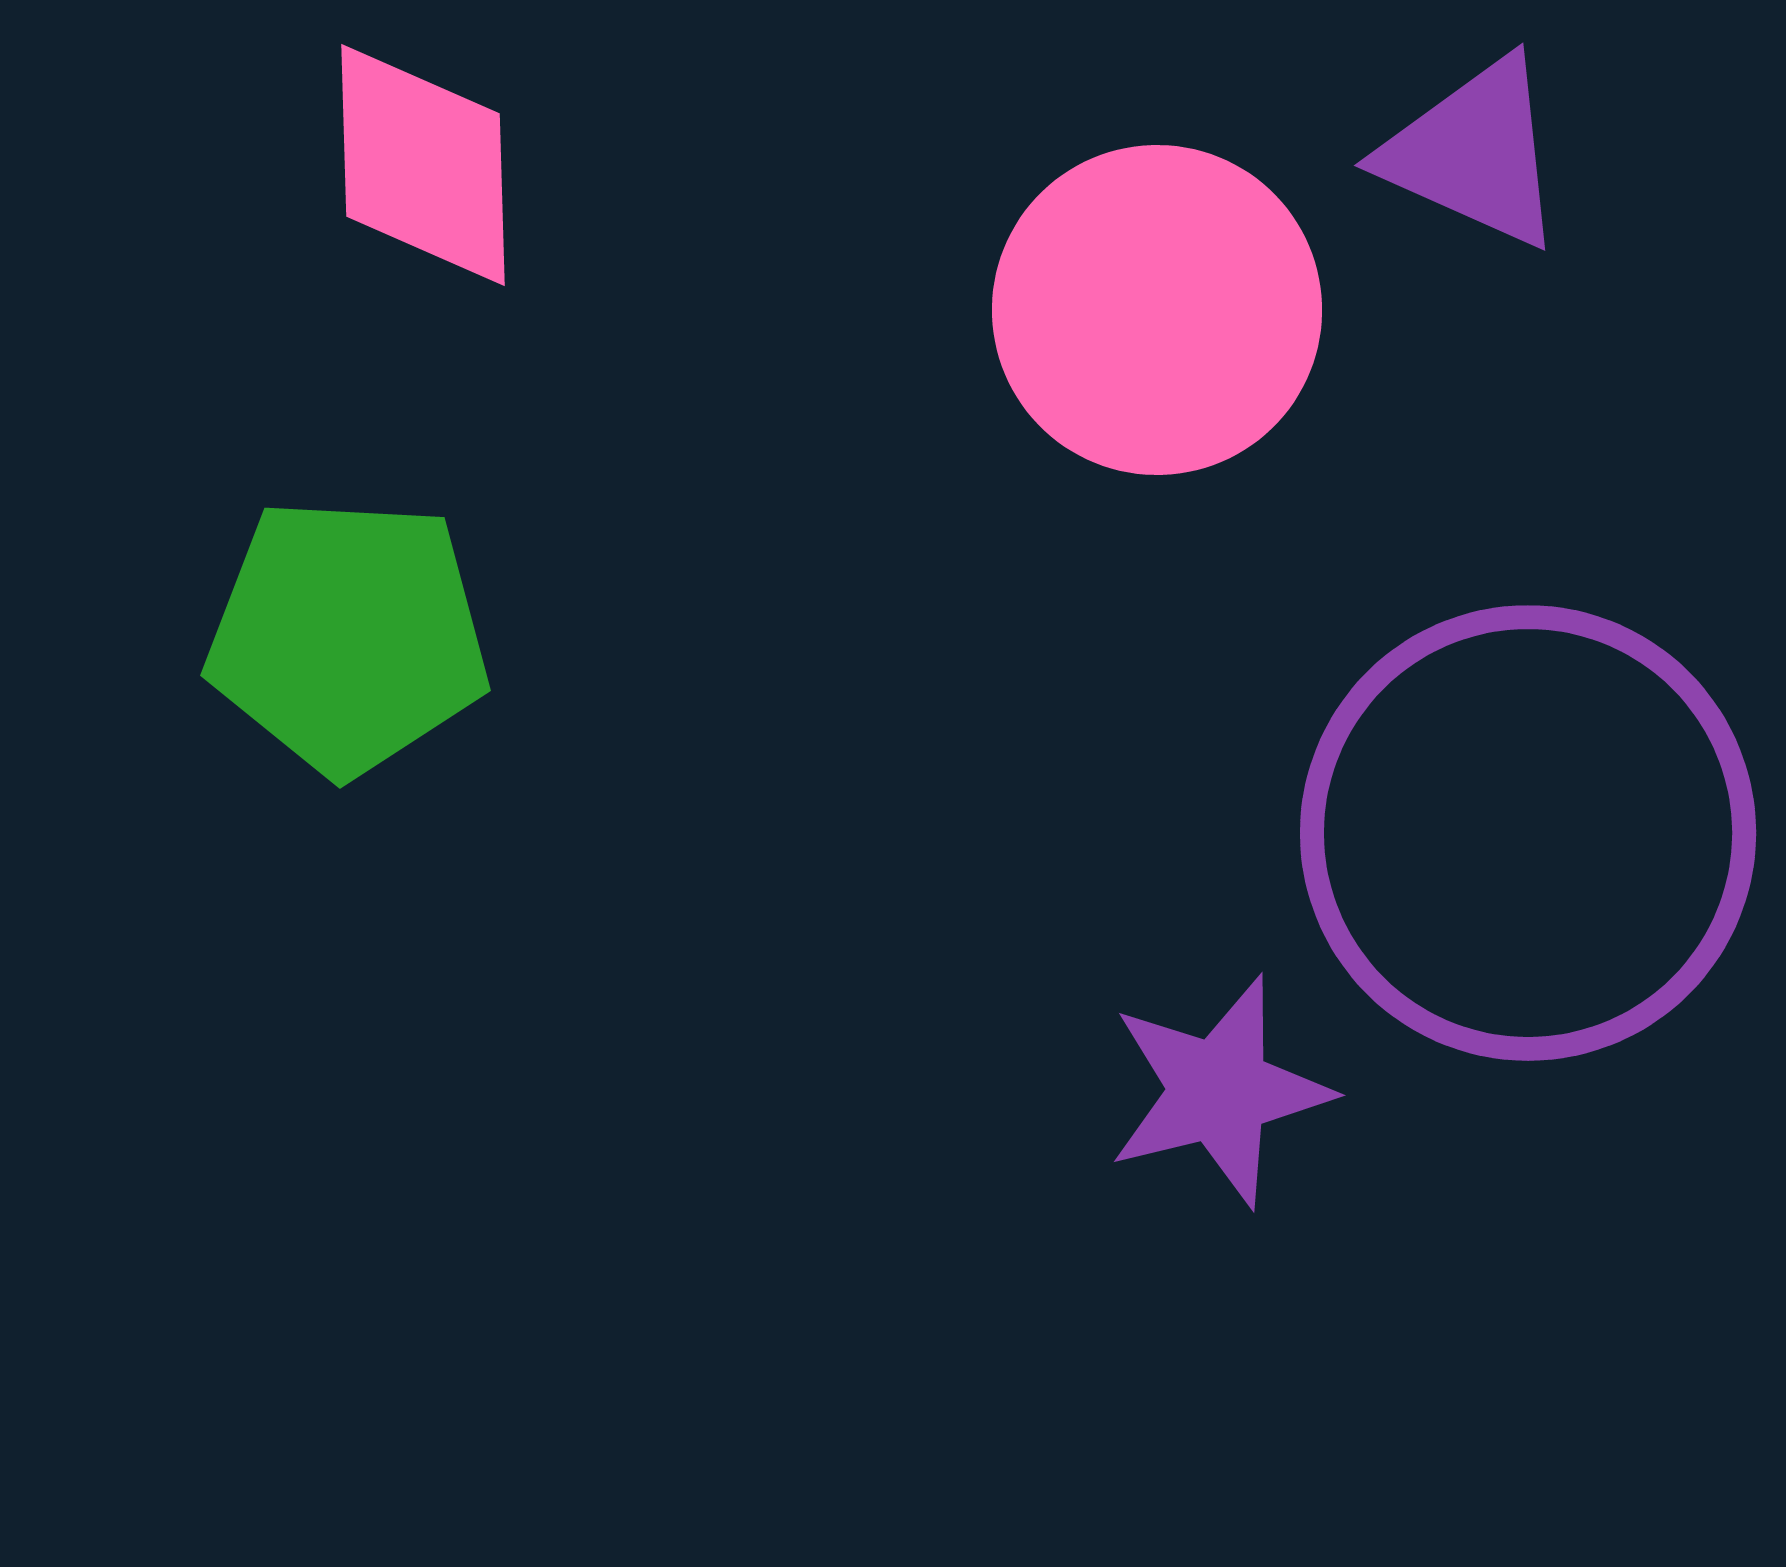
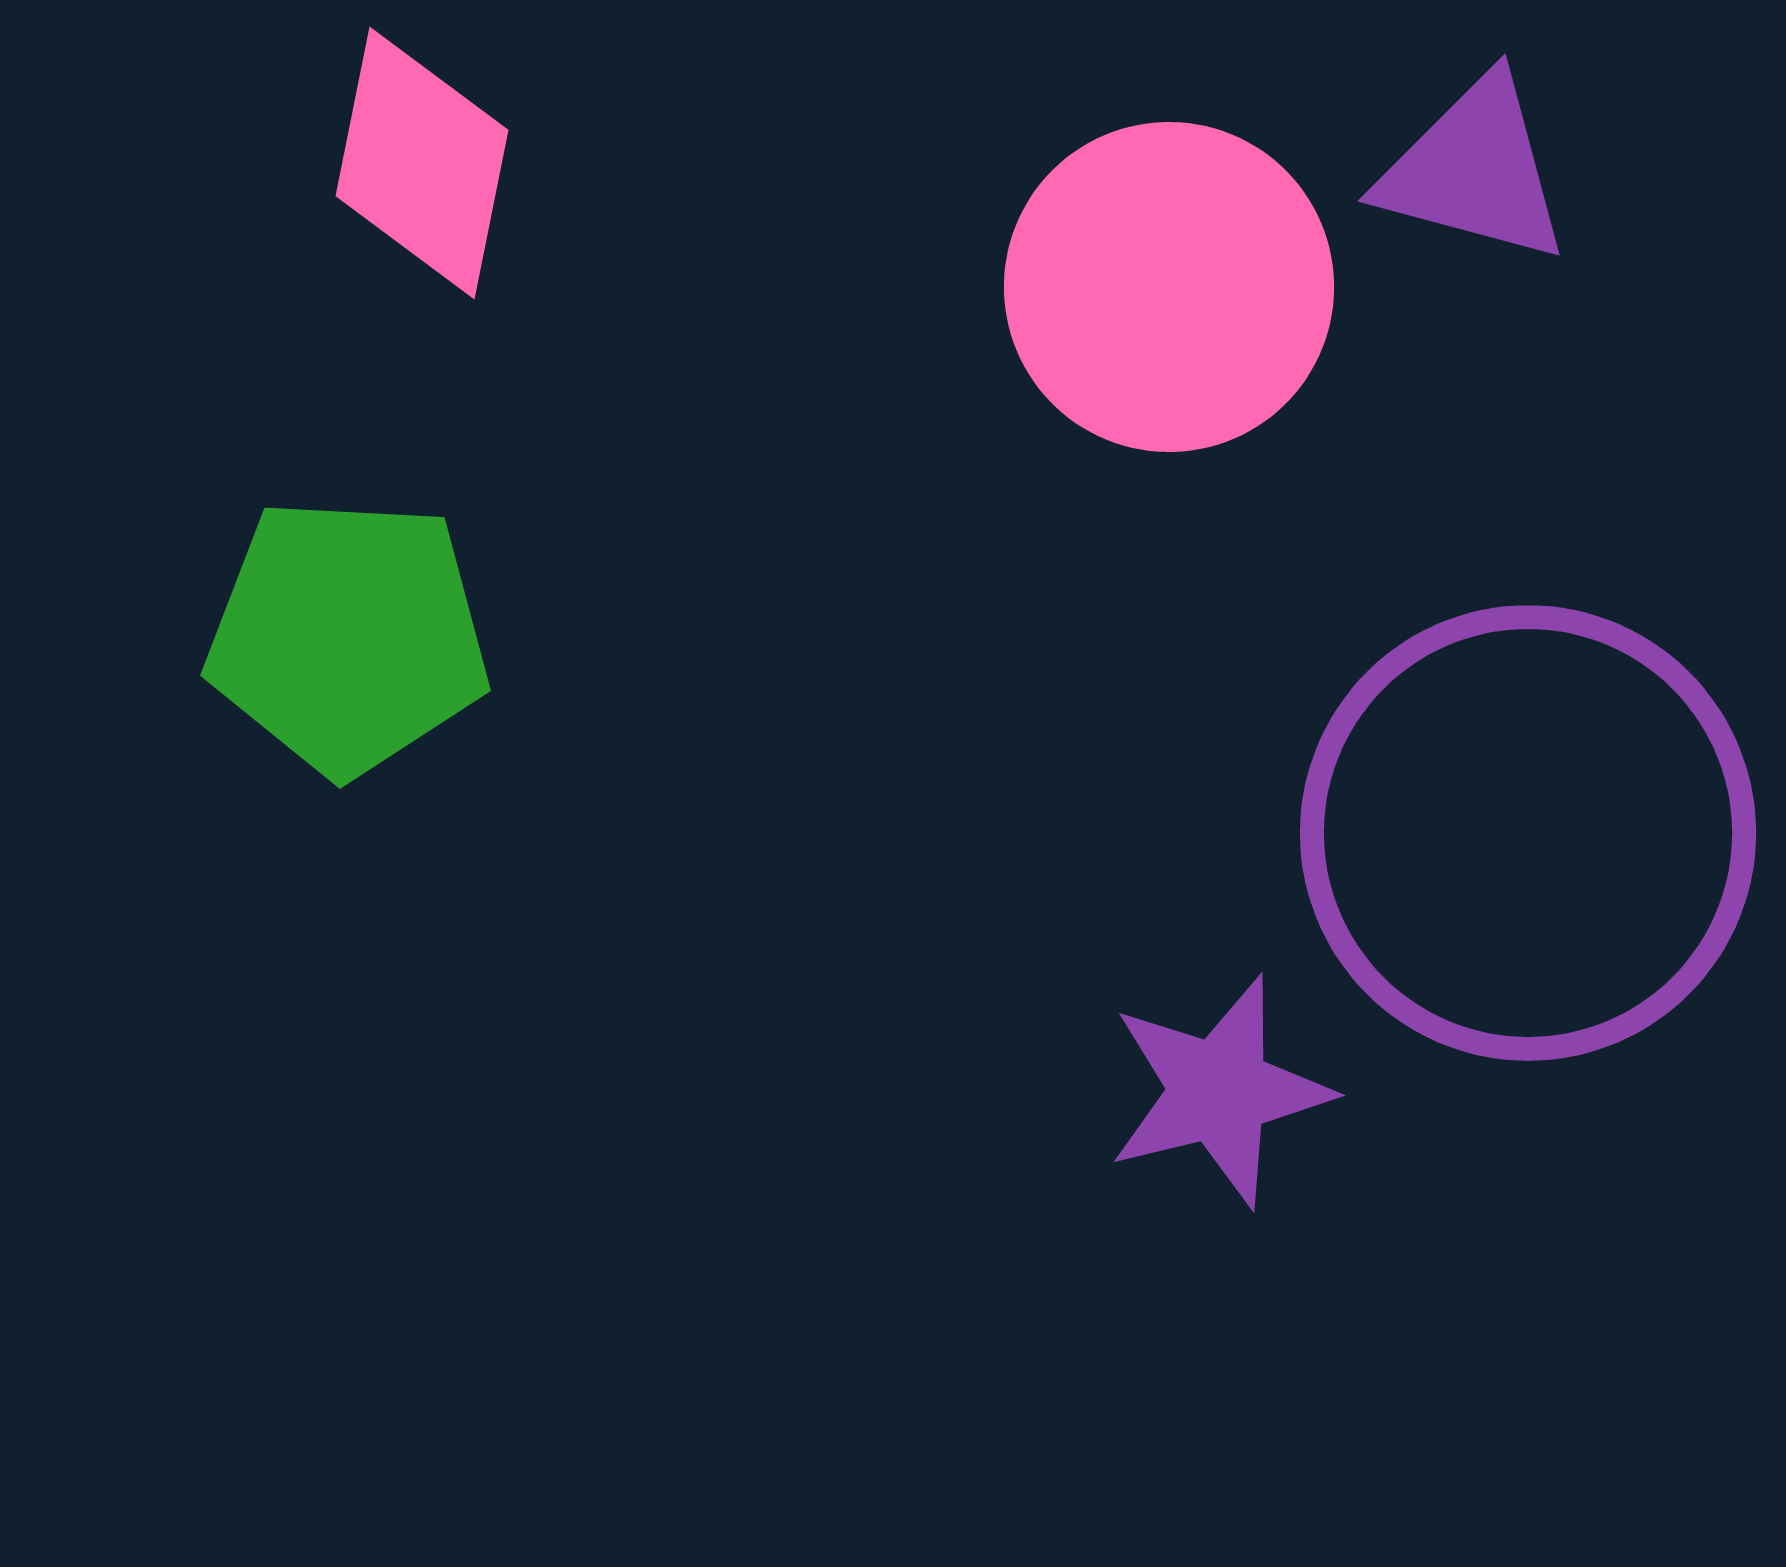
purple triangle: moved 17 px down; rotated 9 degrees counterclockwise
pink diamond: moved 1 px left, 2 px up; rotated 13 degrees clockwise
pink circle: moved 12 px right, 23 px up
